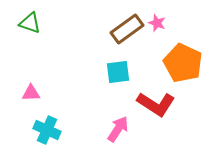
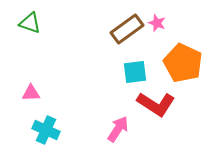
cyan square: moved 17 px right
cyan cross: moved 1 px left
